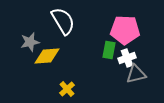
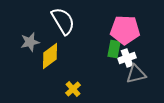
green rectangle: moved 5 px right, 1 px up
yellow diamond: moved 3 px right; rotated 32 degrees counterclockwise
yellow cross: moved 6 px right
